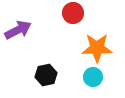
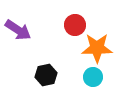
red circle: moved 2 px right, 12 px down
purple arrow: rotated 60 degrees clockwise
